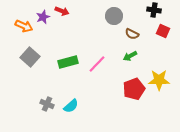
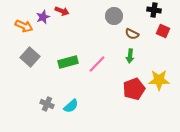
green arrow: rotated 56 degrees counterclockwise
